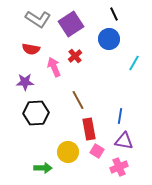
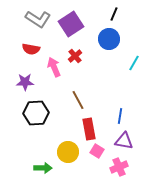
black line: rotated 48 degrees clockwise
